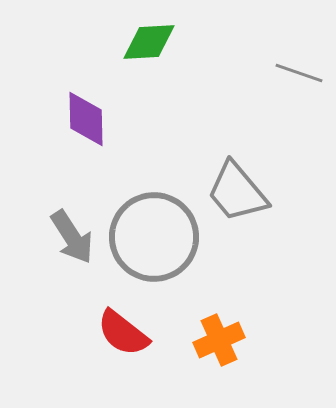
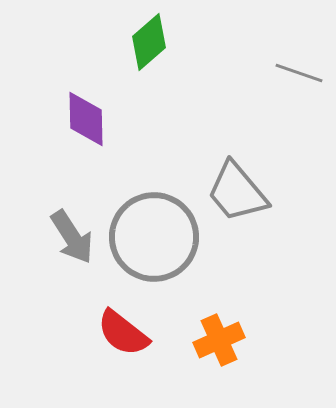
green diamond: rotated 38 degrees counterclockwise
